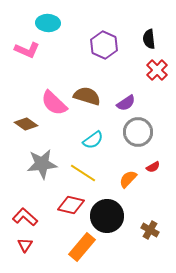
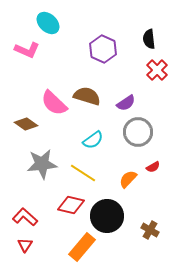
cyan ellipse: rotated 40 degrees clockwise
purple hexagon: moved 1 px left, 4 px down
